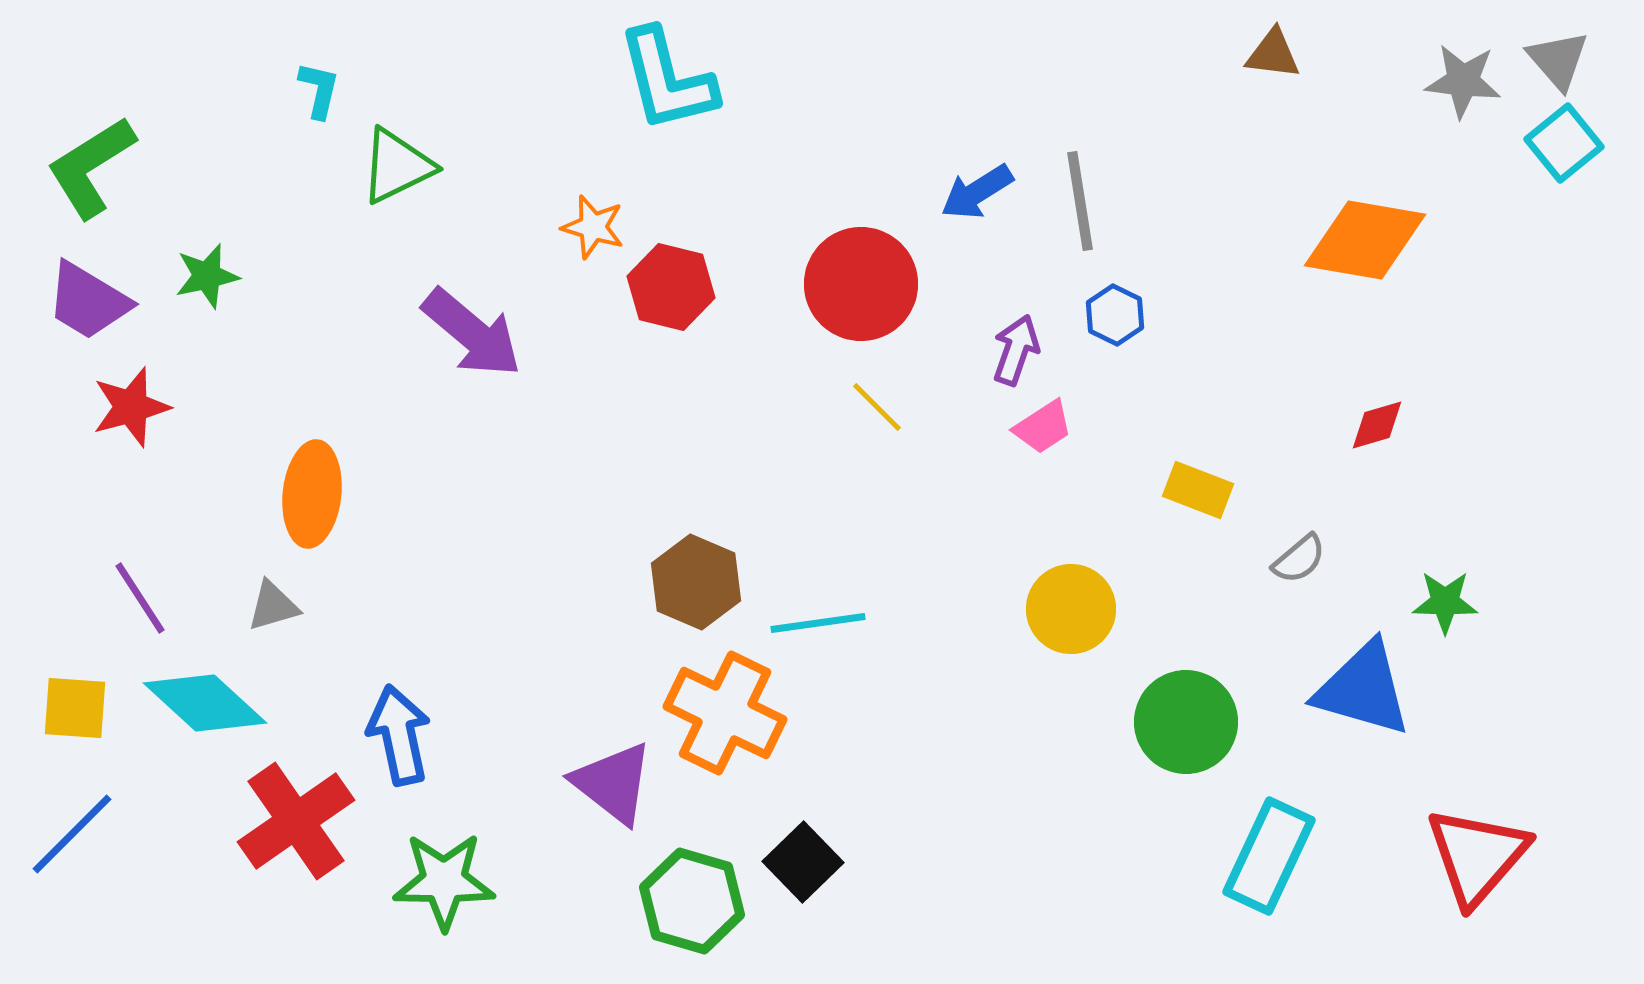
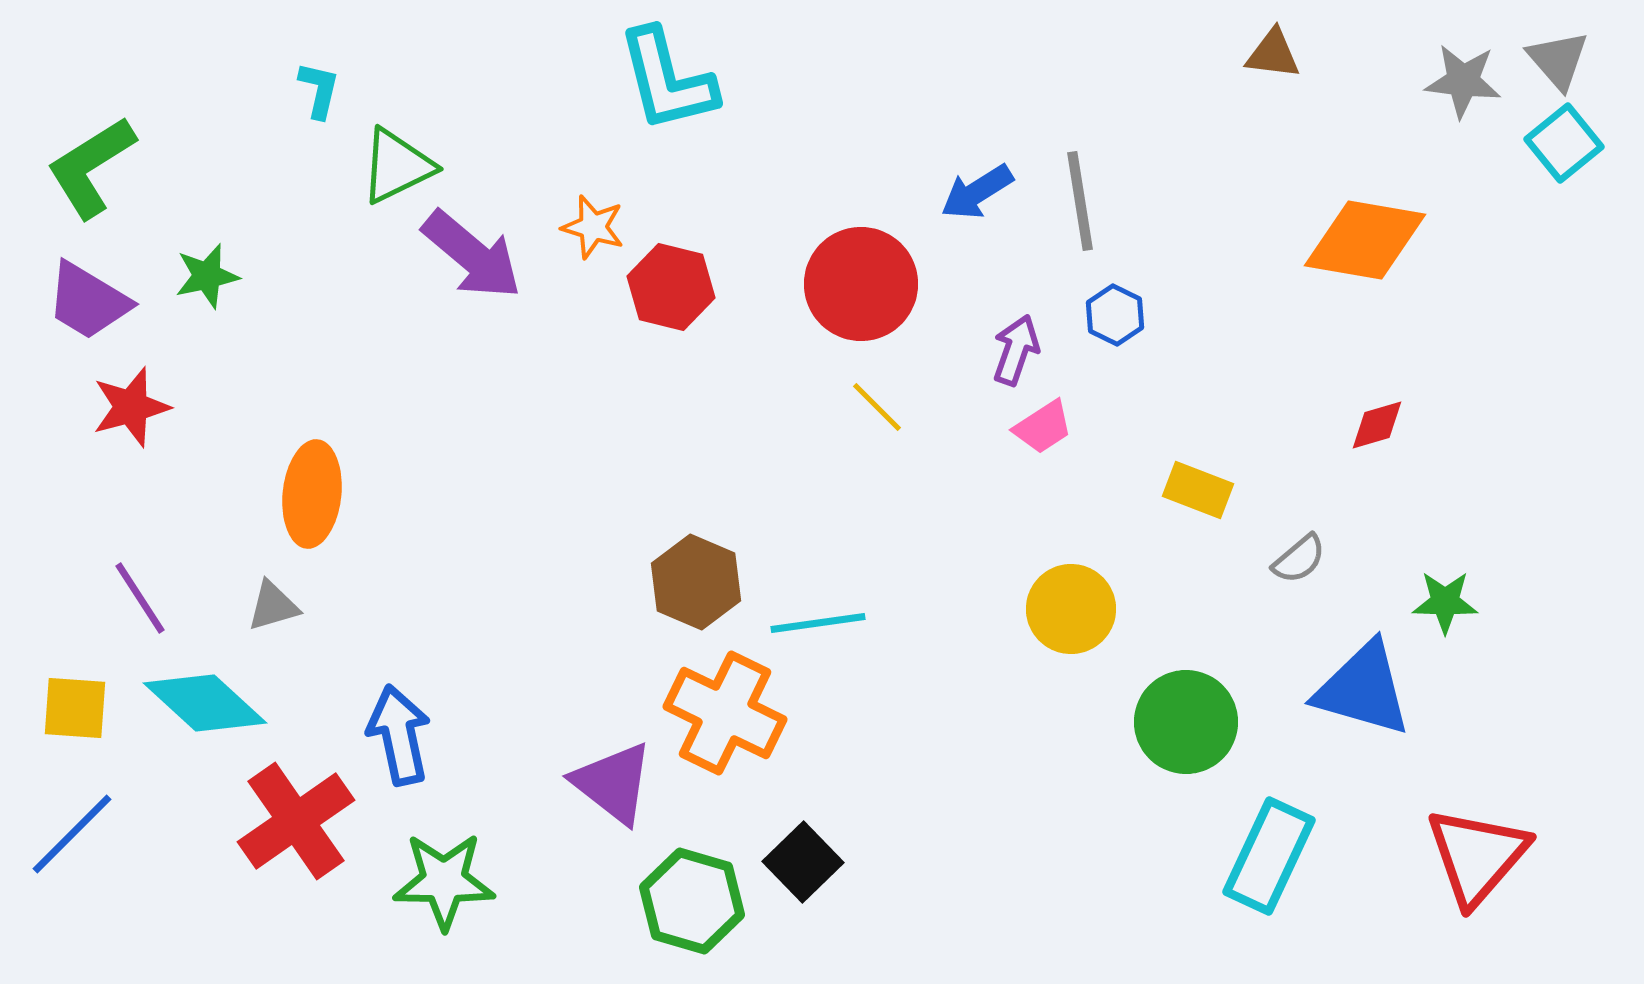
purple arrow at (472, 333): moved 78 px up
